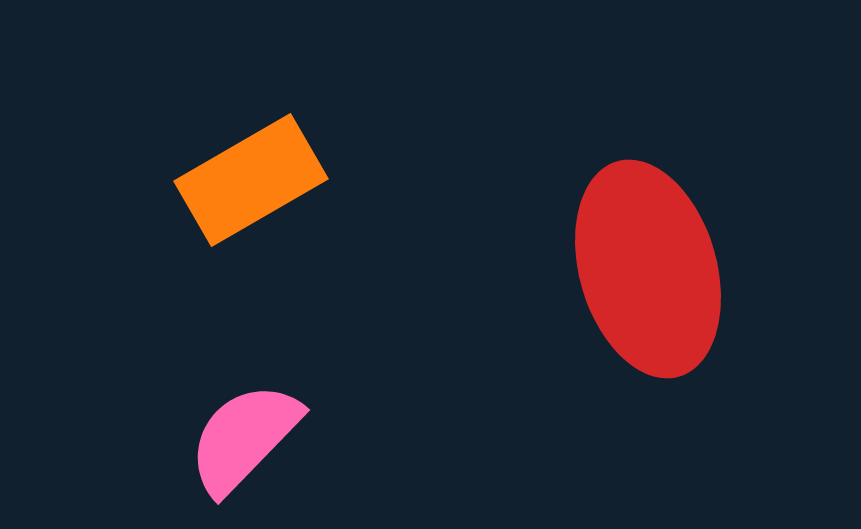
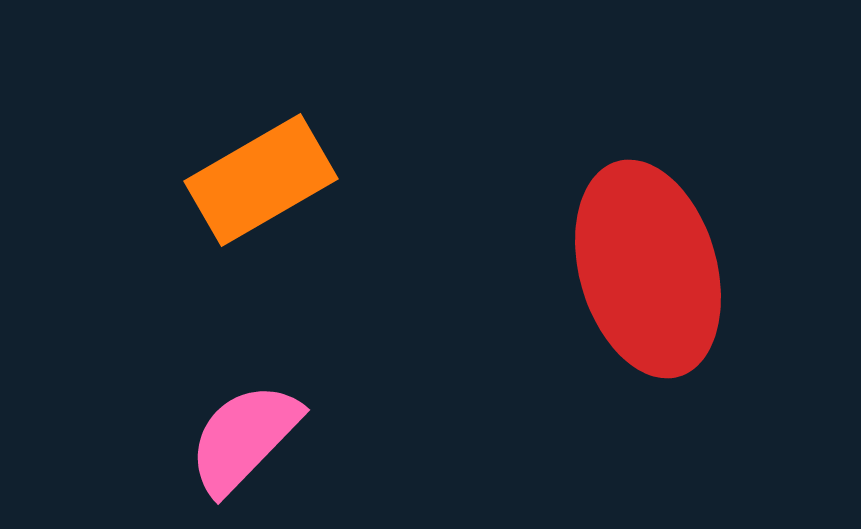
orange rectangle: moved 10 px right
